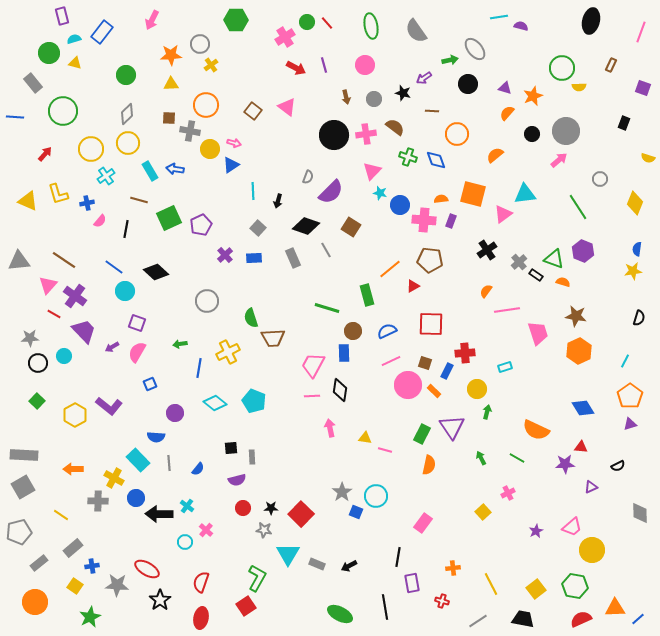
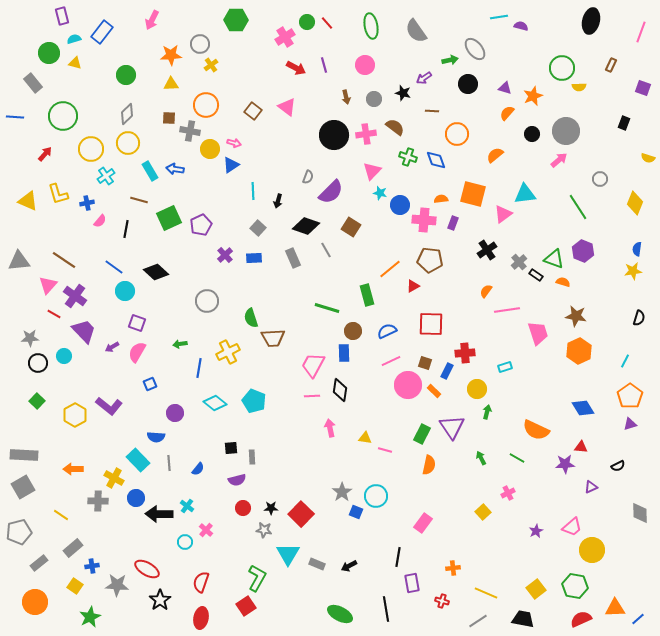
green circle at (63, 111): moved 5 px down
purple rectangle at (451, 221): moved 2 px right, 2 px down
yellow line at (491, 584): moved 5 px left, 9 px down; rotated 40 degrees counterclockwise
black line at (385, 607): moved 1 px right, 2 px down
